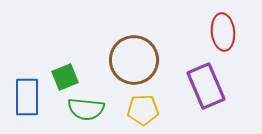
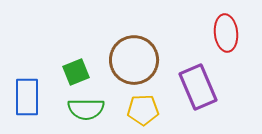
red ellipse: moved 3 px right, 1 px down
green square: moved 11 px right, 5 px up
purple rectangle: moved 8 px left, 1 px down
green semicircle: rotated 6 degrees counterclockwise
